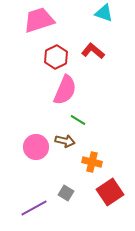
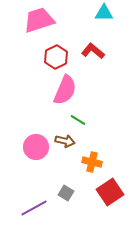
cyan triangle: rotated 18 degrees counterclockwise
